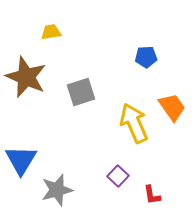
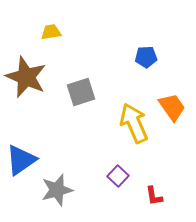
blue triangle: rotated 24 degrees clockwise
red L-shape: moved 2 px right, 1 px down
